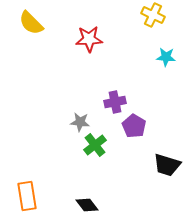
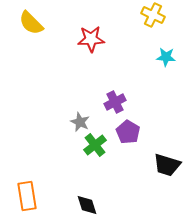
red star: moved 2 px right
purple cross: rotated 15 degrees counterclockwise
gray star: rotated 18 degrees clockwise
purple pentagon: moved 6 px left, 6 px down
black diamond: rotated 20 degrees clockwise
